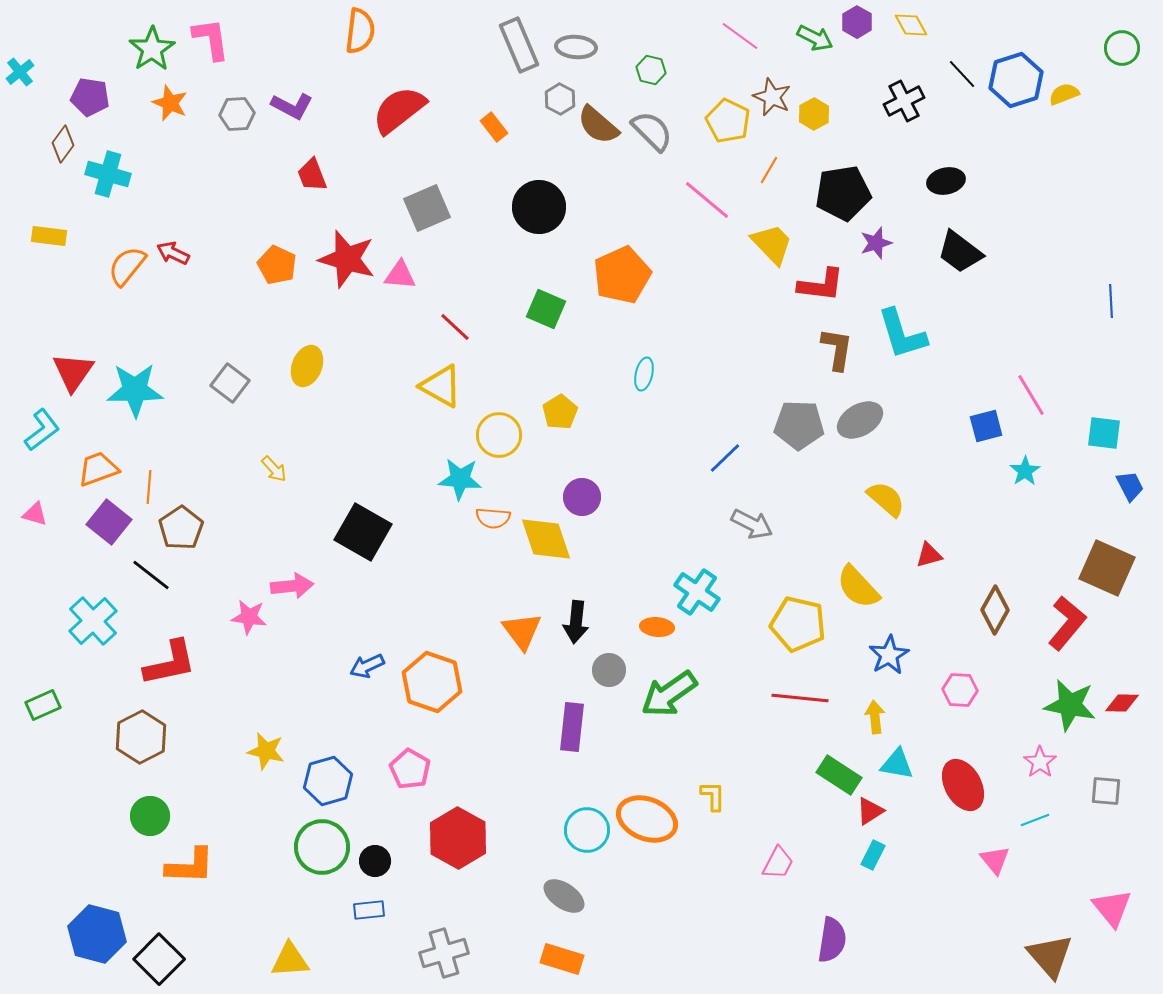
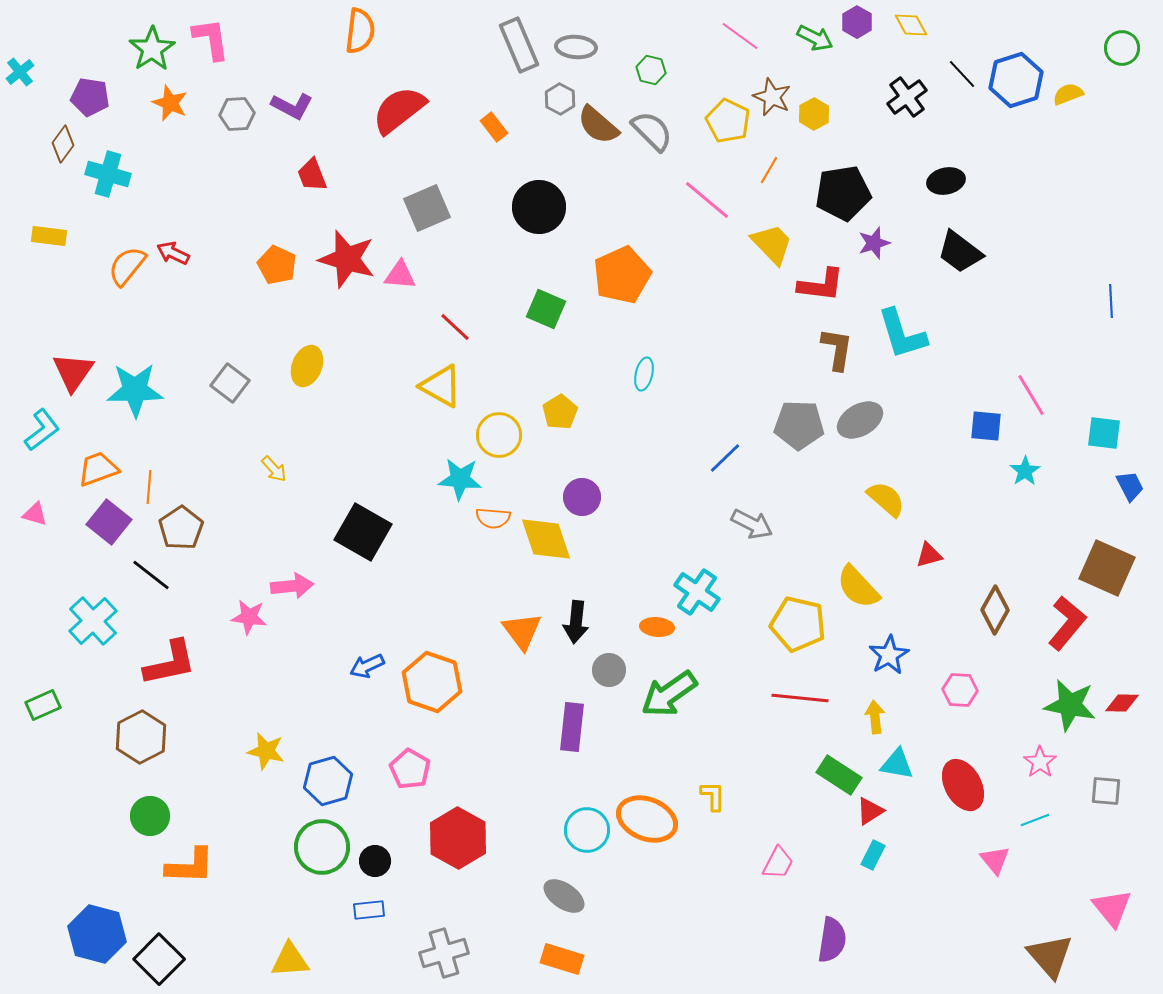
yellow semicircle at (1064, 94): moved 4 px right
black cross at (904, 101): moved 3 px right, 4 px up; rotated 9 degrees counterclockwise
purple star at (876, 243): moved 2 px left
blue square at (986, 426): rotated 20 degrees clockwise
